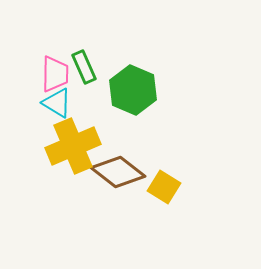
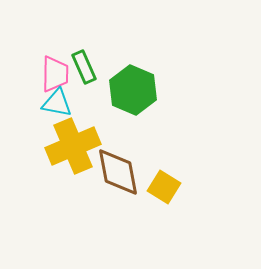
cyan triangle: rotated 20 degrees counterclockwise
brown diamond: rotated 42 degrees clockwise
